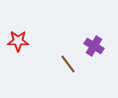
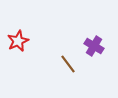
red star: rotated 25 degrees counterclockwise
